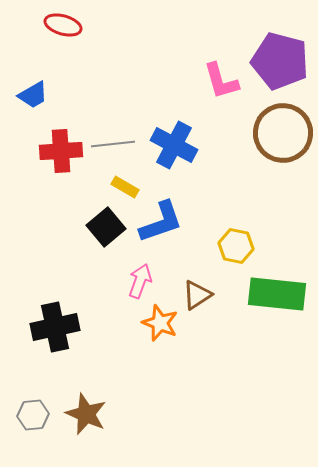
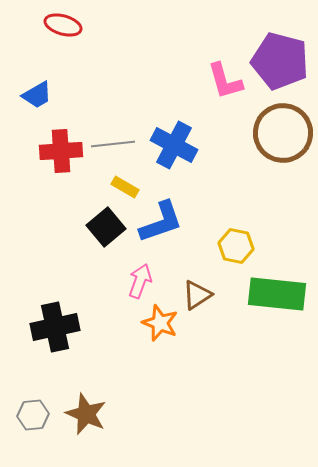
pink L-shape: moved 4 px right
blue trapezoid: moved 4 px right
